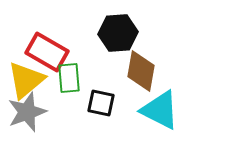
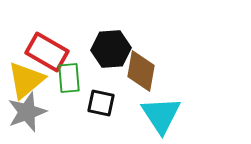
black hexagon: moved 7 px left, 16 px down
cyan triangle: moved 1 px right, 5 px down; rotated 30 degrees clockwise
